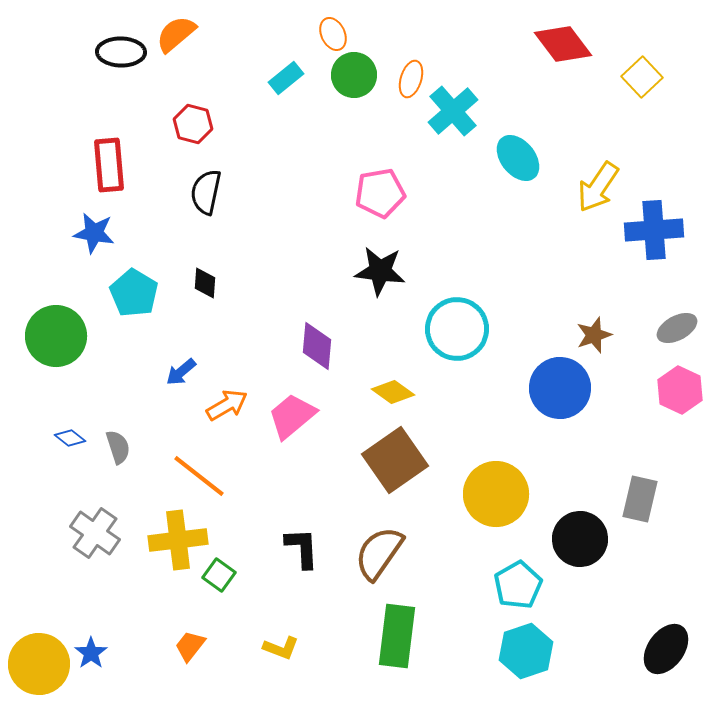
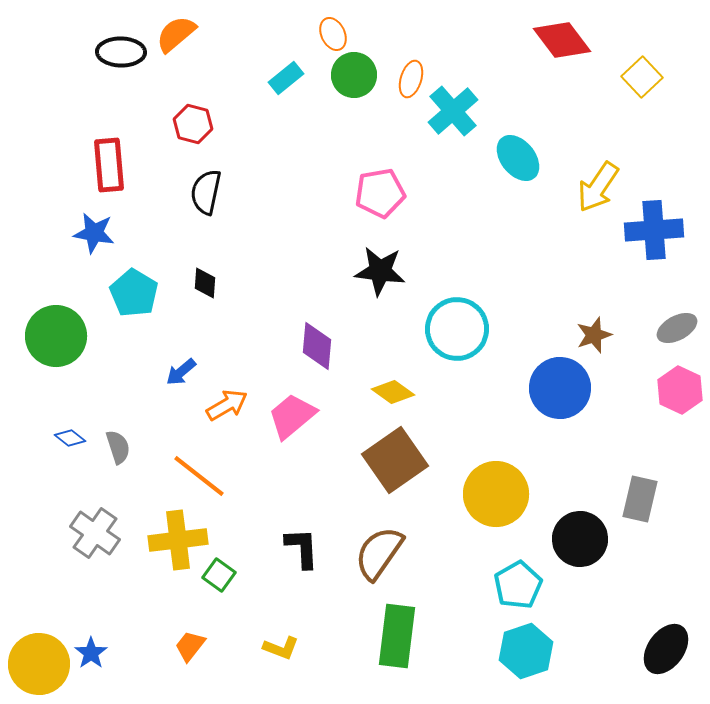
red diamond at (563, 44): moved 1 px left, 4 px up
